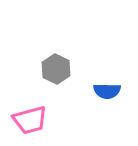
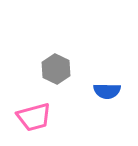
pink trapezoid: moved 4 px right, 3 px up
